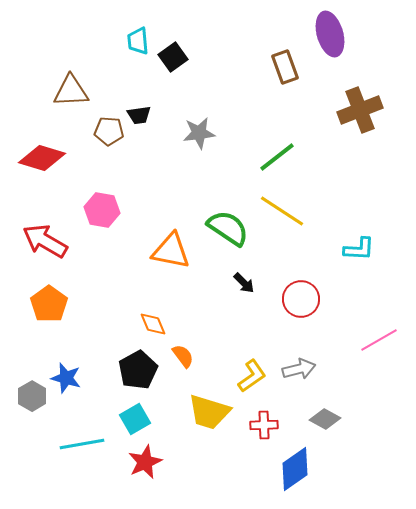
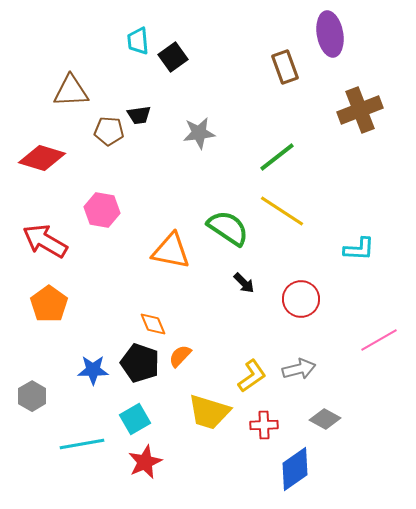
purple ellipse: rotated 6 degrees clockwise
orange semicircle: moved 3 px left; rotated 100 degrees counterclockwise
black pentagon: moved 2 px right, 7 px up; rotated 24 degrees counterclockwise
blue star: moved 27 px right, 8 px up; rotated 16 degrees counterclockwise
